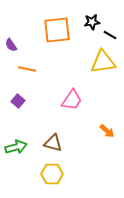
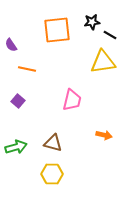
pink trapezoid: rotated 20 degrees counterclockwise
orange arrow: moved 3 px left, 4 px down; rotated 28 degrees counterclockwise
